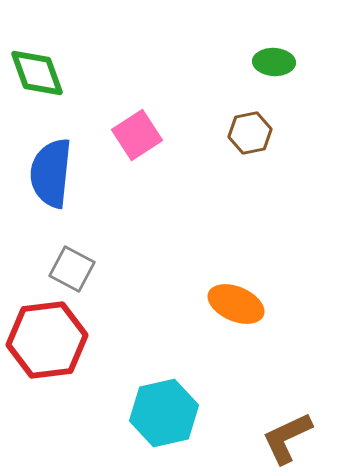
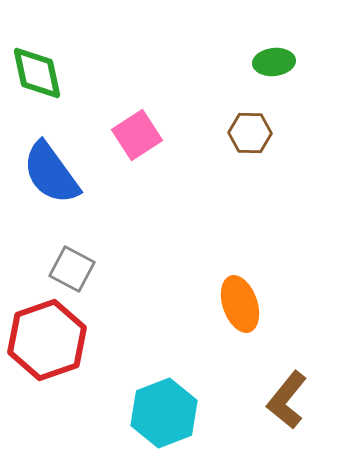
green ellipse: rotated 9 degrees counterclockwise
green diamond: rotated 8 degrees clockwise
brown hexagon: rotated 12 degrees clockwise
blue semicircle: rotated 42 degrees counterclockwise
orange ellipse: moved 4 px right; rotated 48 degrees clockwise
red hexagon: rotated 12 degrees counterclockwise
cyan hexagon: rotated 8 degrees counterclockwise
brown L-shape: moved 38 px up; rotated 26 degrees counterclockwise
